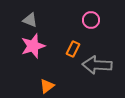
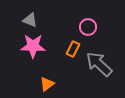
pink circle: moved 3 px left, 7 px down
pink star: rotated 20 degrees clockwise
gray arrow: moved 2 px right, 1 px up; rotated 40 degrees clockwise
orange triangle: moved 2 px up
